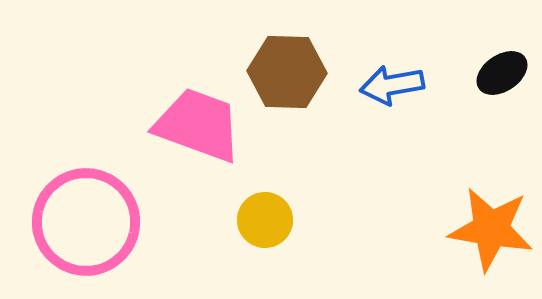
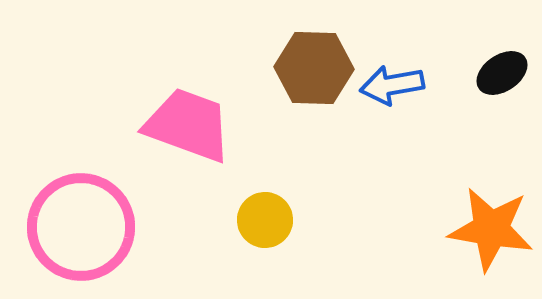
brown hexagon: moved 27 px right, 4 px up
pink trapezoid: moved 10 px left
pink circle: moved 5 px left, 5 px down
